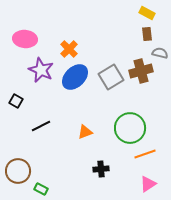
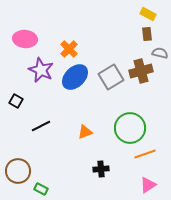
yellow rectangle: moved 1 px right, 1 px down
pink triangle: moved 1 px down
